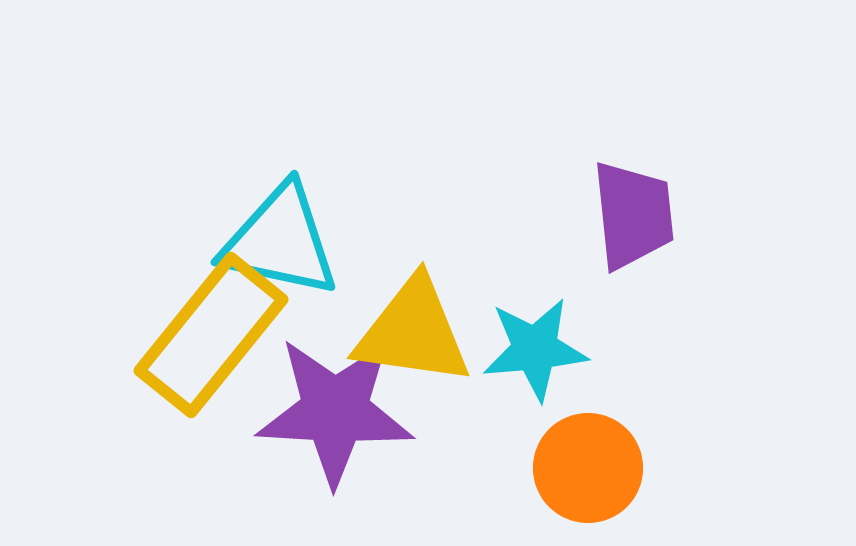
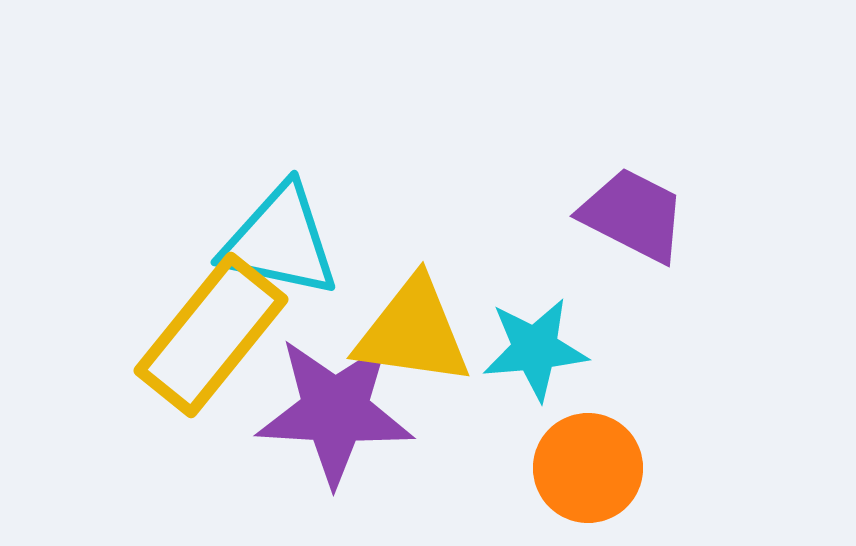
purple trapezoid: rotated 57 degrees counterclockwise
